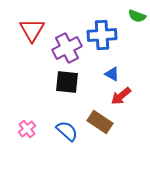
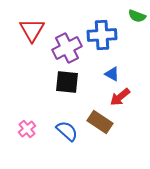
red arrow: moved 1 px left, 1 px down
